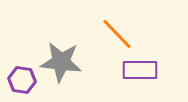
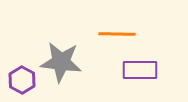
orange line: rotated 45 degrees counterclockwise
purple hexagon: rotated 20 degrees clockwise
